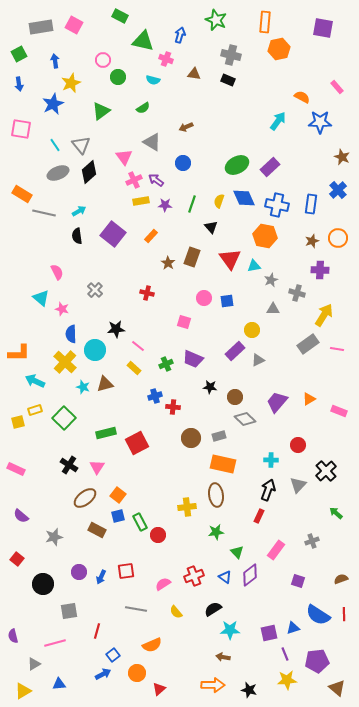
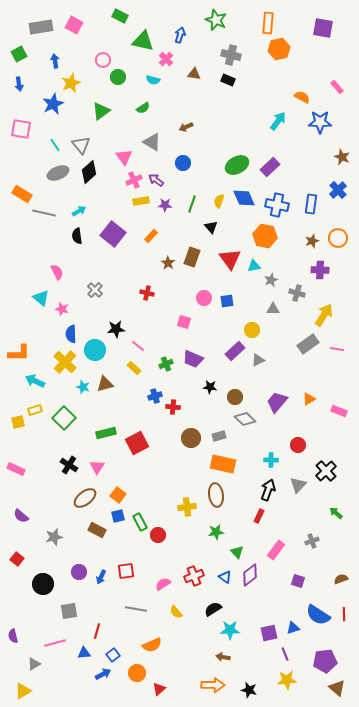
orange rectangle at (265, 22): moved 3 px right, 1 px down
pink cross at (166, 59): rotated 24 degrees clockwise
purple pentagon at (317, 661): moved 8 px right
blue triangle at (59, 684): moved 25 px right, 31 px up
